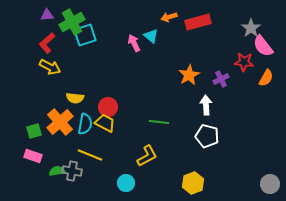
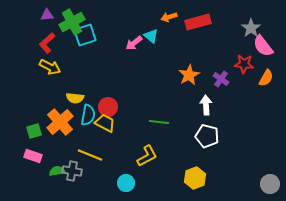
pink arrow: rotated 102 degrees counterclockwise
red star: moved 2 px down
purple cross: rotated 28 degrees counterclockwise
cyan semicircle: moved 3 px right, 9 px up
yellow hexagon: moved 2 px right, 5 px up
